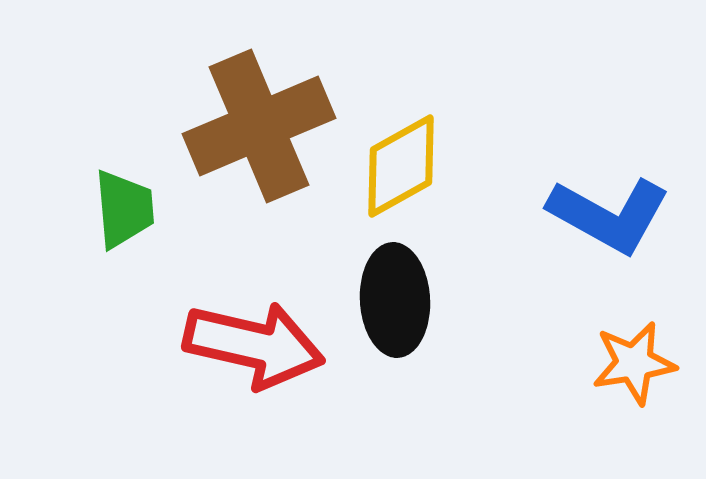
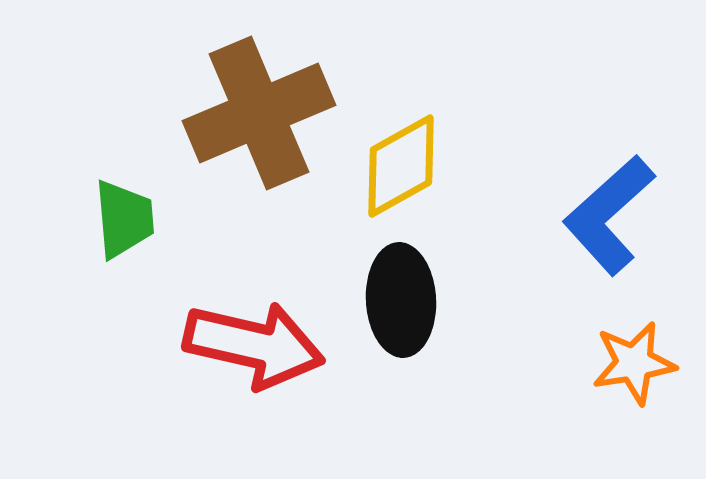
brown cross: moved 13 px up
green trapezoid: moved 10 px down
blue L-shape: rotated 109 degrees clockwise
black ellipse: moved 6 px right
